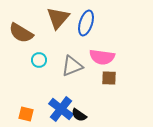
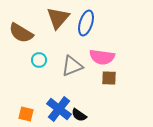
blue cross: moved 2 px left
